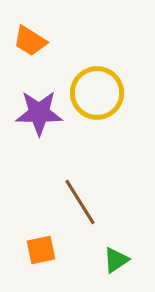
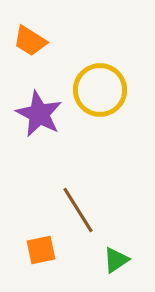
yellow circle: moved 3 px right, 3 px up
purple star: moved 1 px down; rotated 27 degrees clockwise
brown line: moved 2 px left, 8 px down
